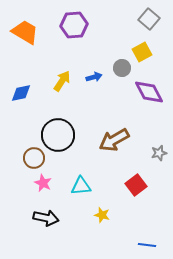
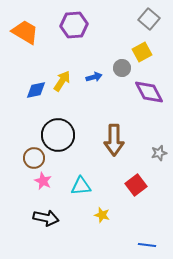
blue diamond: moved 15 px right, 3 px up
brown arrow: rotated 60 degrees counterclockwise
pink star: moved 2 px up
